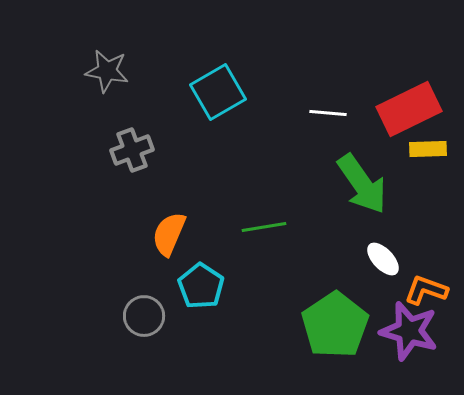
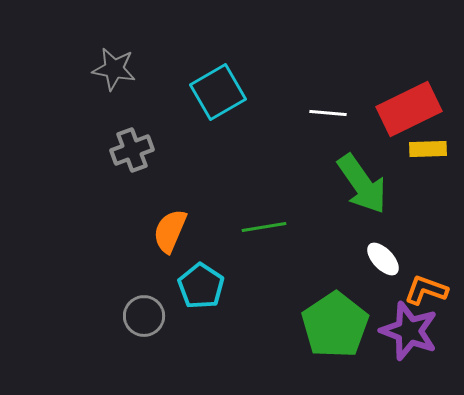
gray star: moved 7 px right, 2 px up
orange semicircle: moved 1 px right, 3 px up
purple star: rotated 4 degrees clockwise
